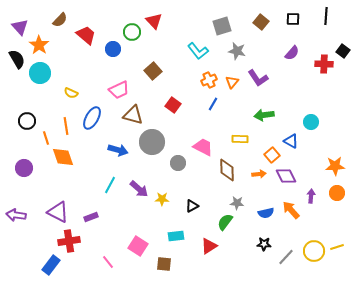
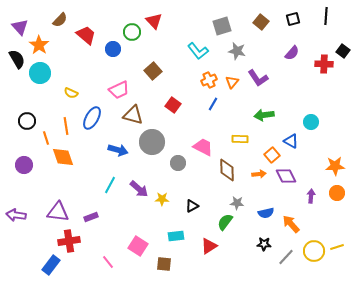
black square at (293, 19): rotated 16 degrees counterclockwise
purple circle at (24, 168): moved 3 px up
orange arrow at (291, 210): moved 14 px down
purple triangle at (58, 212): rotated 20 degrees counterclockwise
